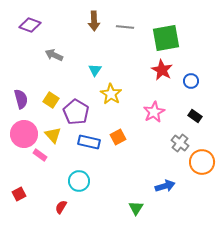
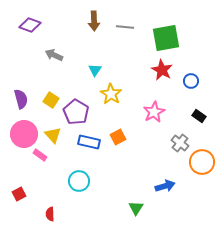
black rectangle: moved 4 px right
red semicircle: moved 11 px left, 7 px down; rotated 32 degrees counterclockwise
